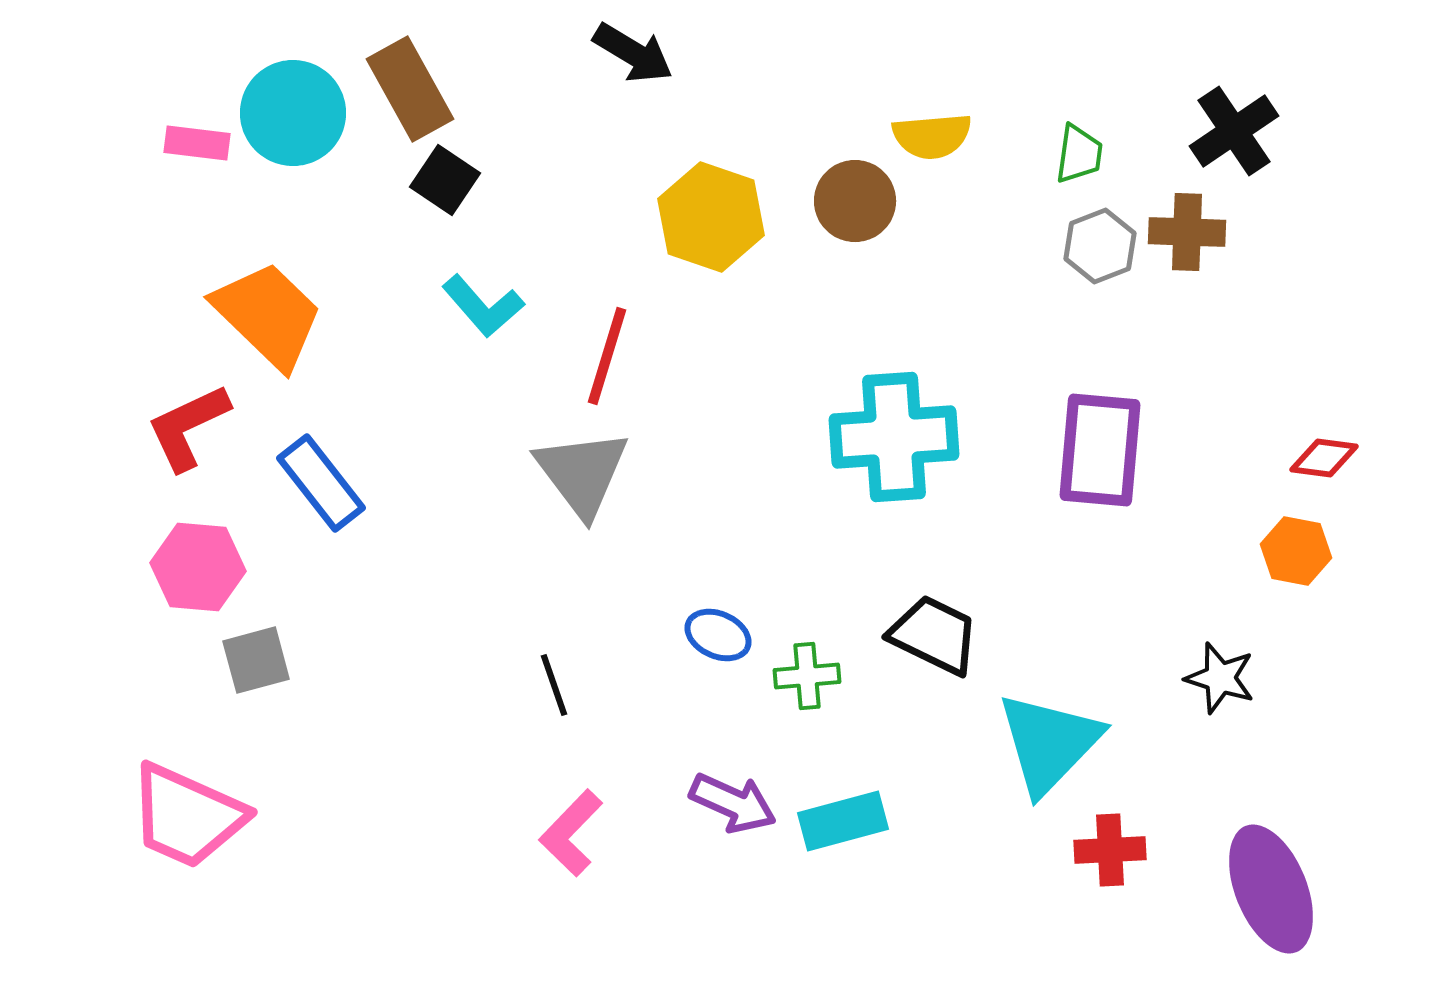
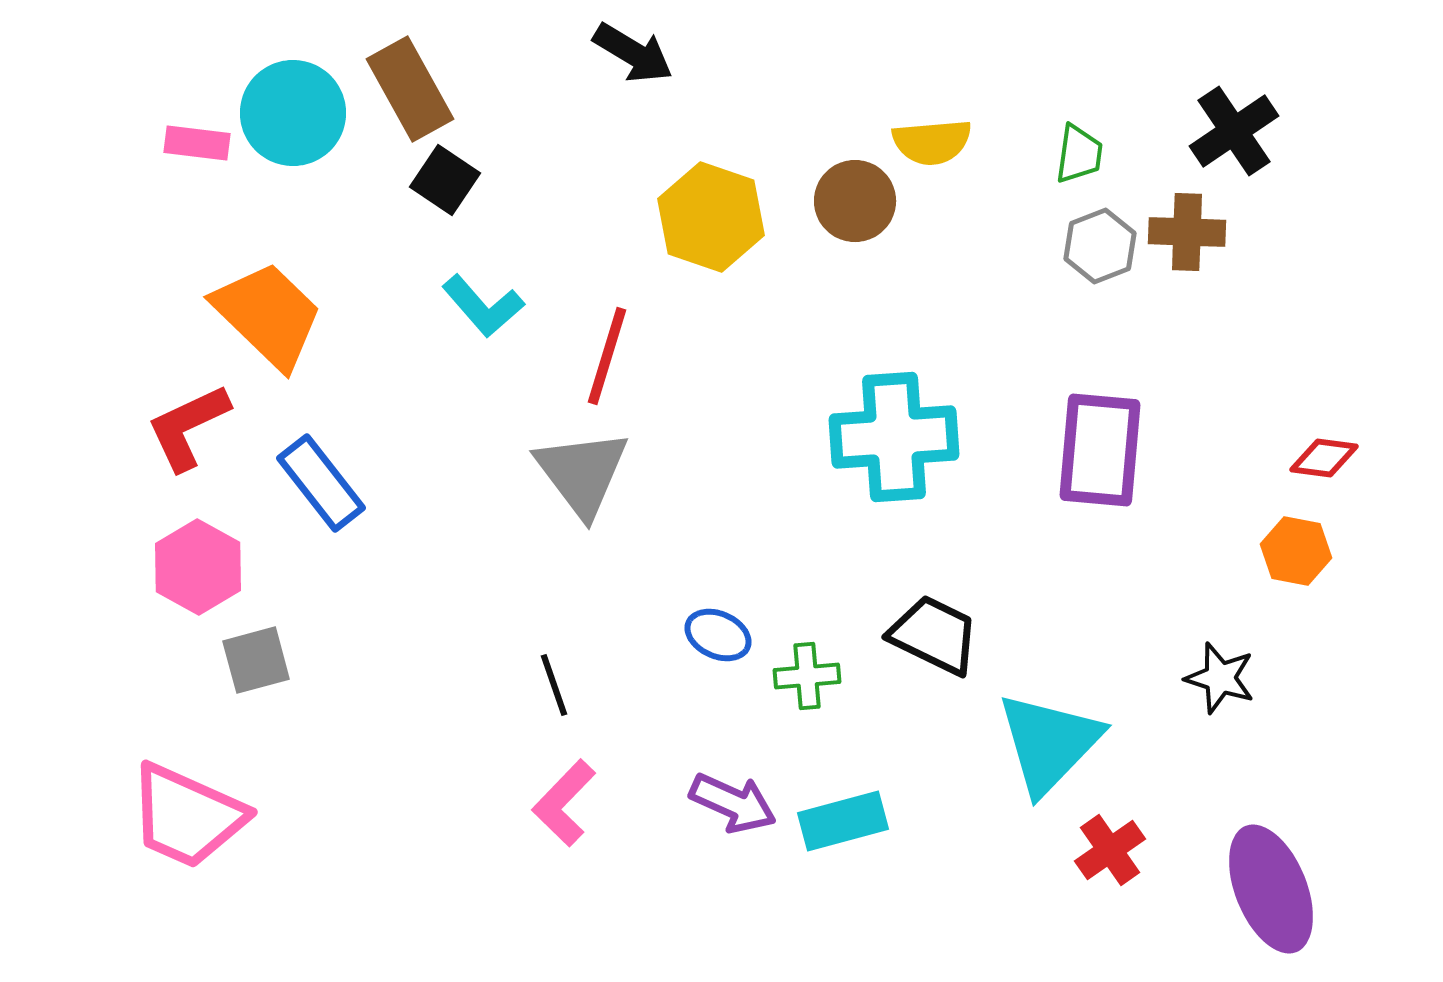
yellow semicircle: moved 6 px down
pink hexagon: rotated 24 degrees clockwise
pink L-shape: moved 7 px left, 30 px up
red cross: rotated 32 degrees counterclockwise
